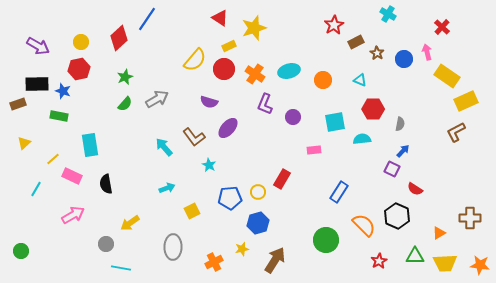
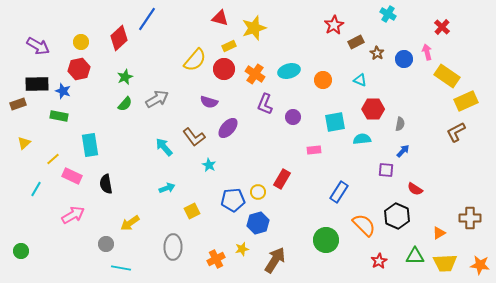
red triangle at (220, 18): rotated 18 degrees counterclockwise
purple square at (392, 169): moved 6 px left, 1 px down; rotated 21 degrees counterclockwise
blue pentagon at (230, 198): moved 3 px right, 2 px down
orange cross at (214, 262): moved 2 px right, 3 px up
